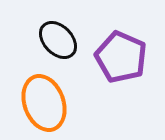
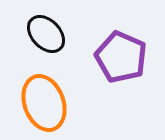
black ellipse: moved 12 px left, 6 px up
